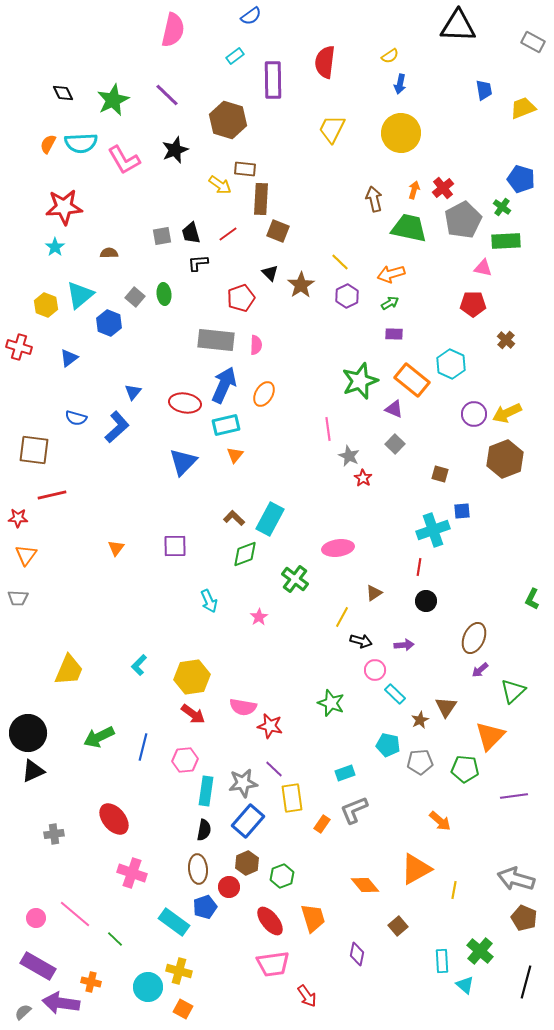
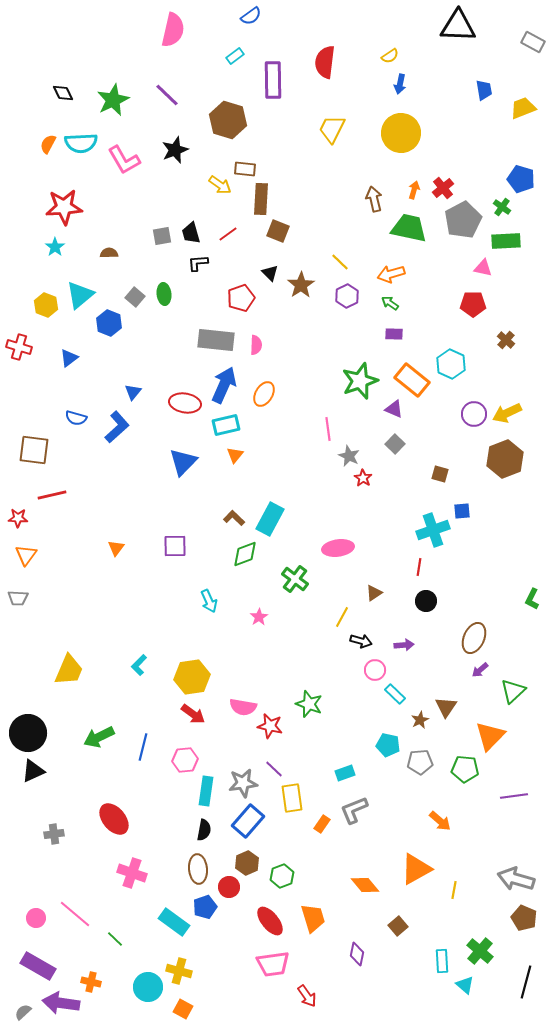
green arrow at (390, 303): rotated 114 degrees counterclockwise
green star at (331, 703): moved 22 px left, 1 px down
